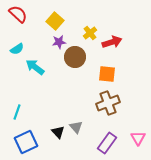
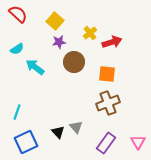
brown circle: moved 1 px left, 5 px down
pink triangle: moved 4 px down
purple rectangle: moved 1 px left
